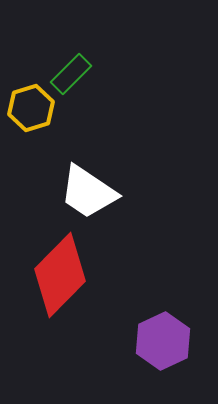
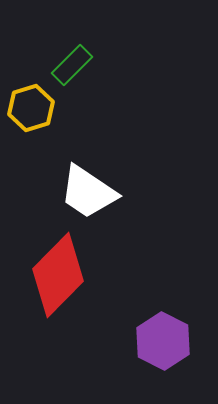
green rectangle: moved 1 px right, 9 px up
red diamond: moved 2 px left
purple hexagon: rotated 8 degrees counterclockwise
